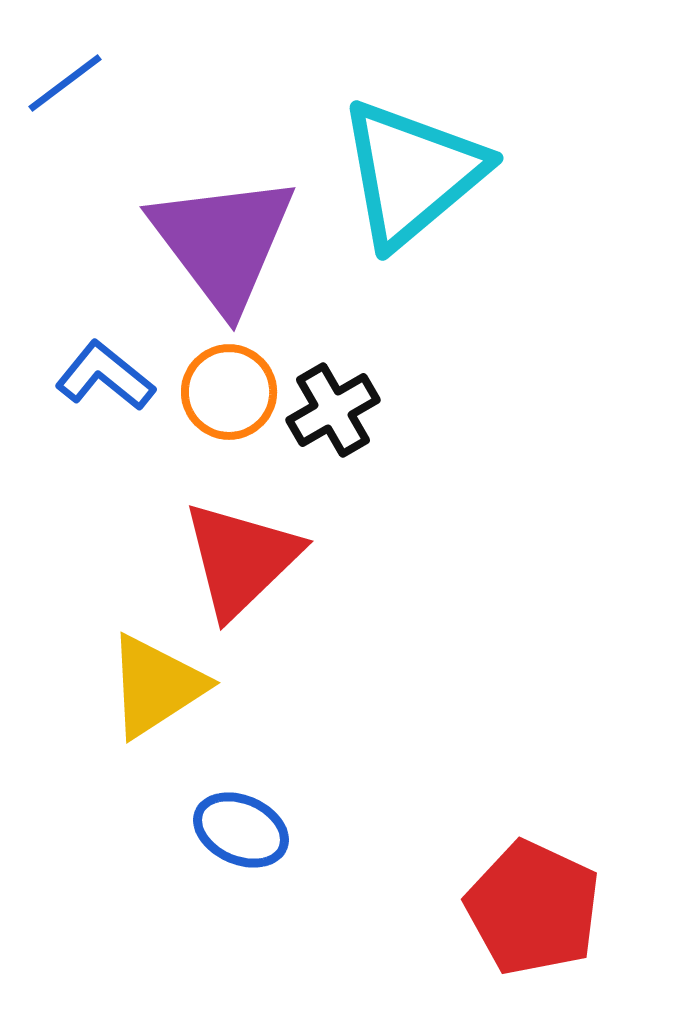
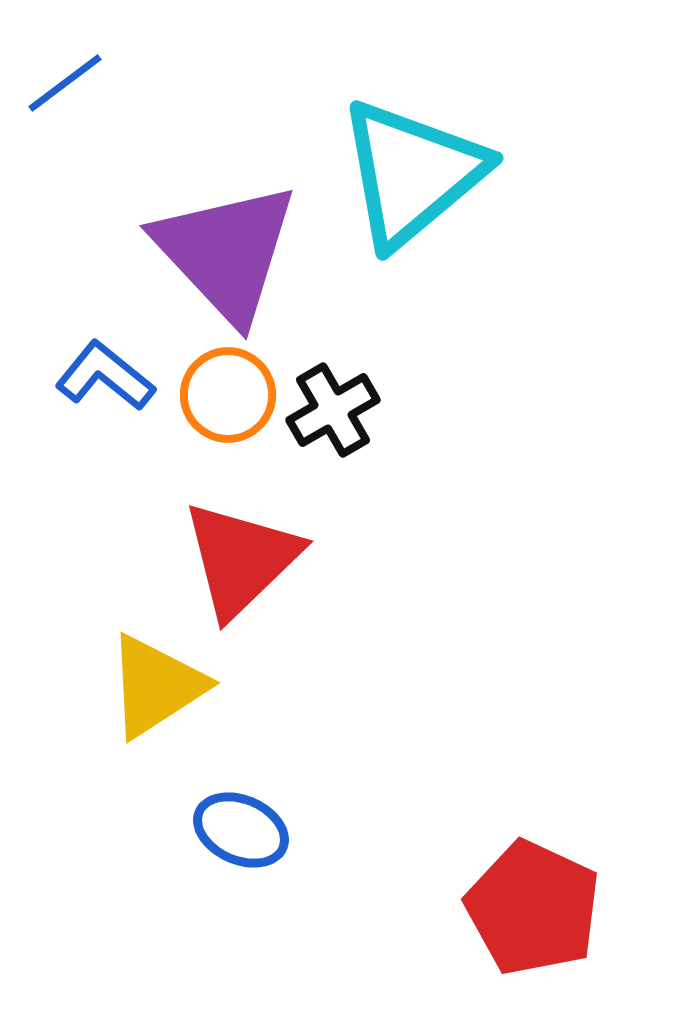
purple triangle: moved 3 px right, 10 px down; rotated 6 degrees counterclockwise
orange circle: moved 1 px left, 3 px down
